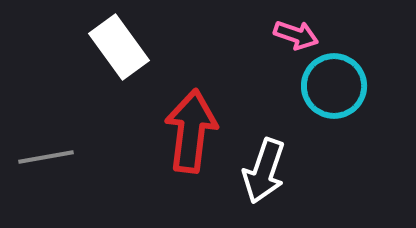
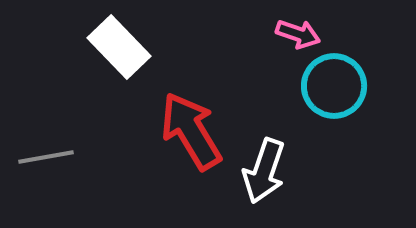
pink arrow: moved 2 px right, 1 px up
white rectangle: rotated 8 degrees counterclockwise
red arrow: rotated 38 degrees counterclockwise
